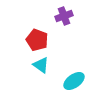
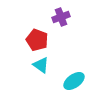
purple cross: moved 3 px left, 1 px down
